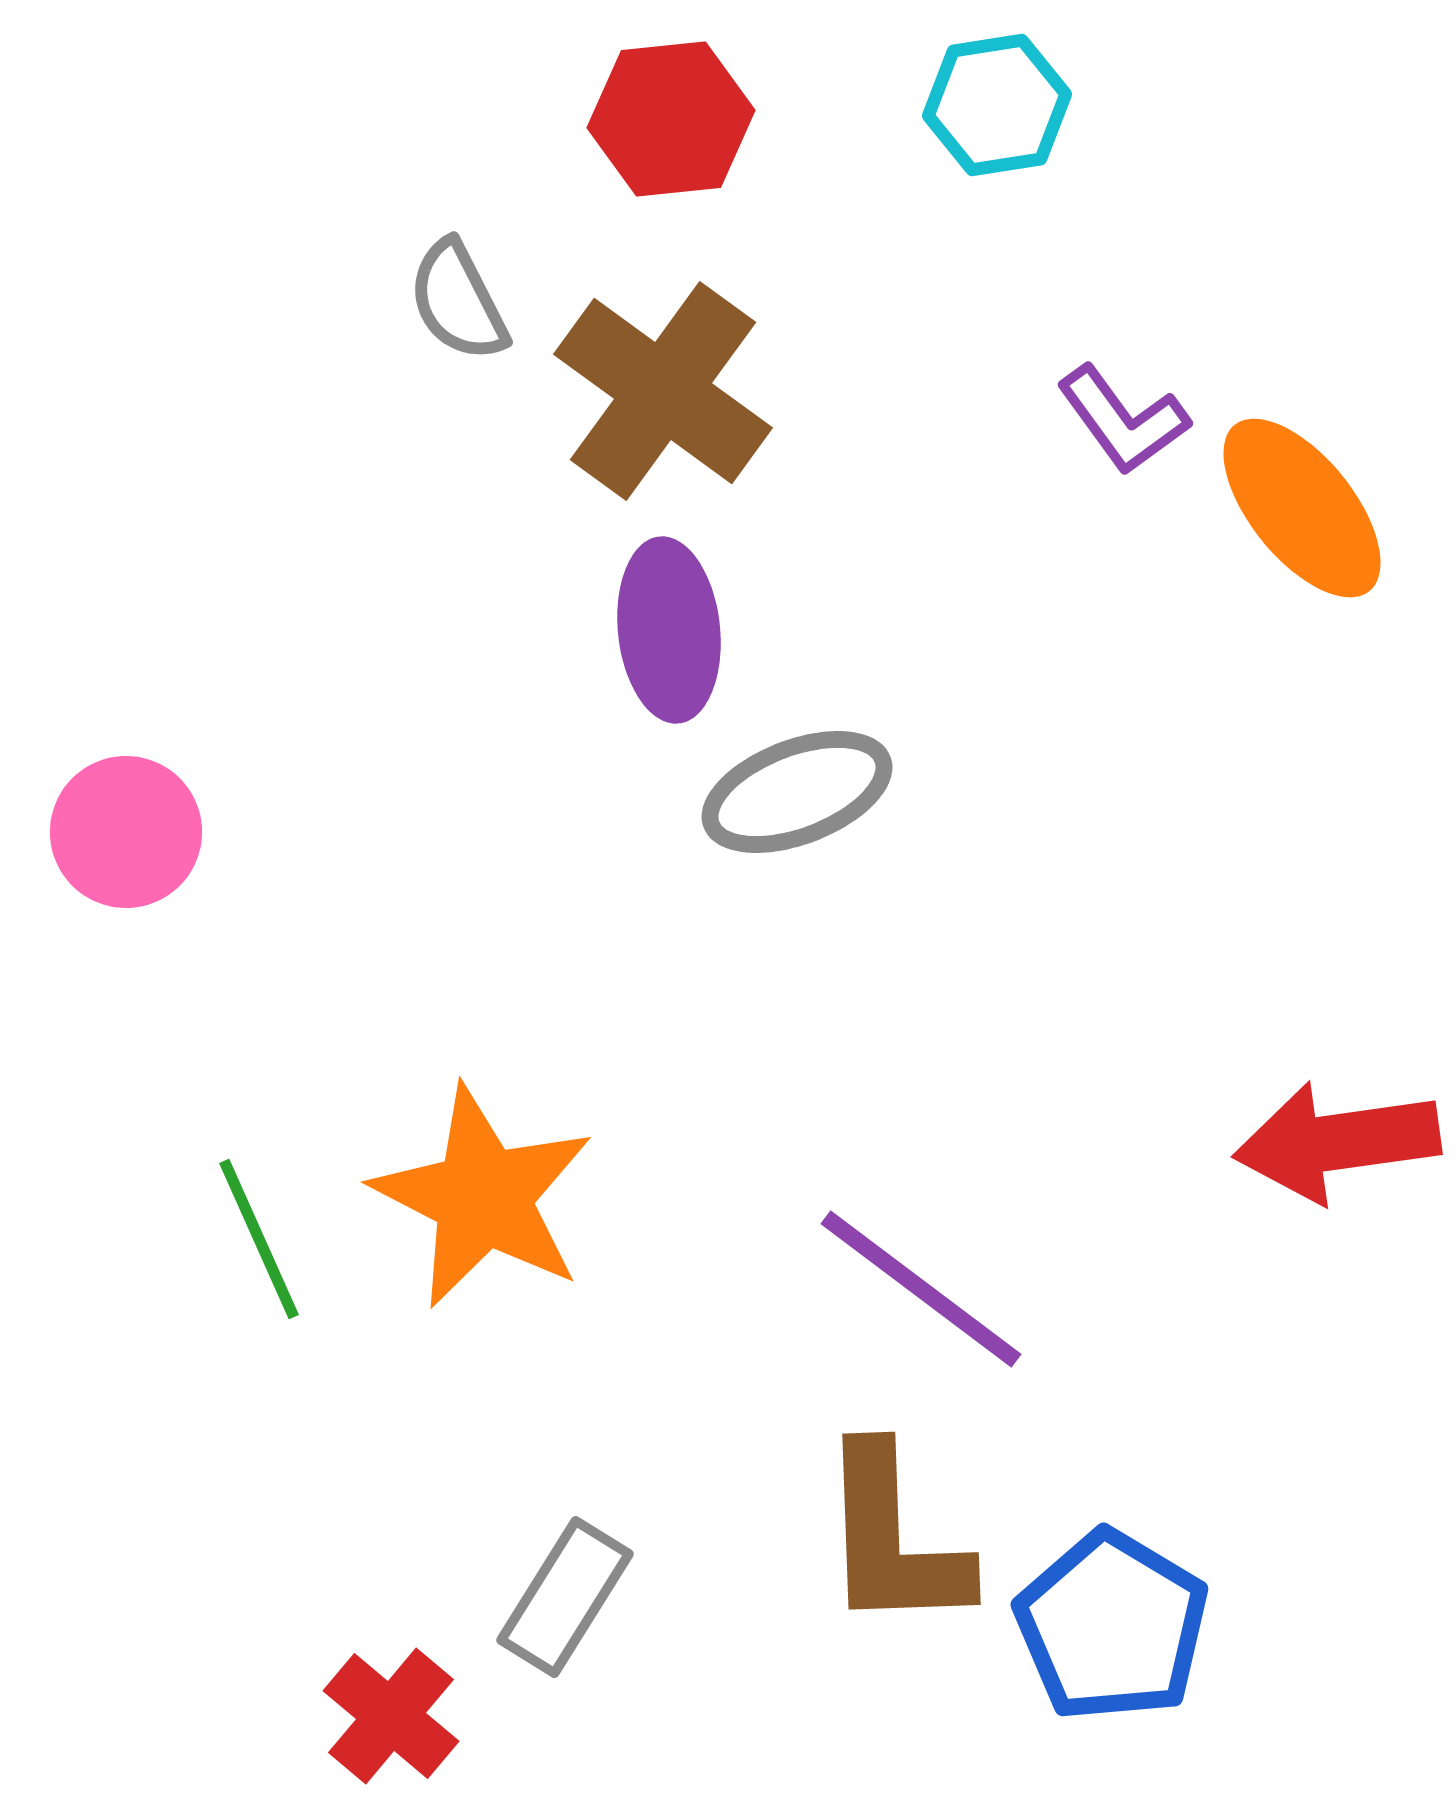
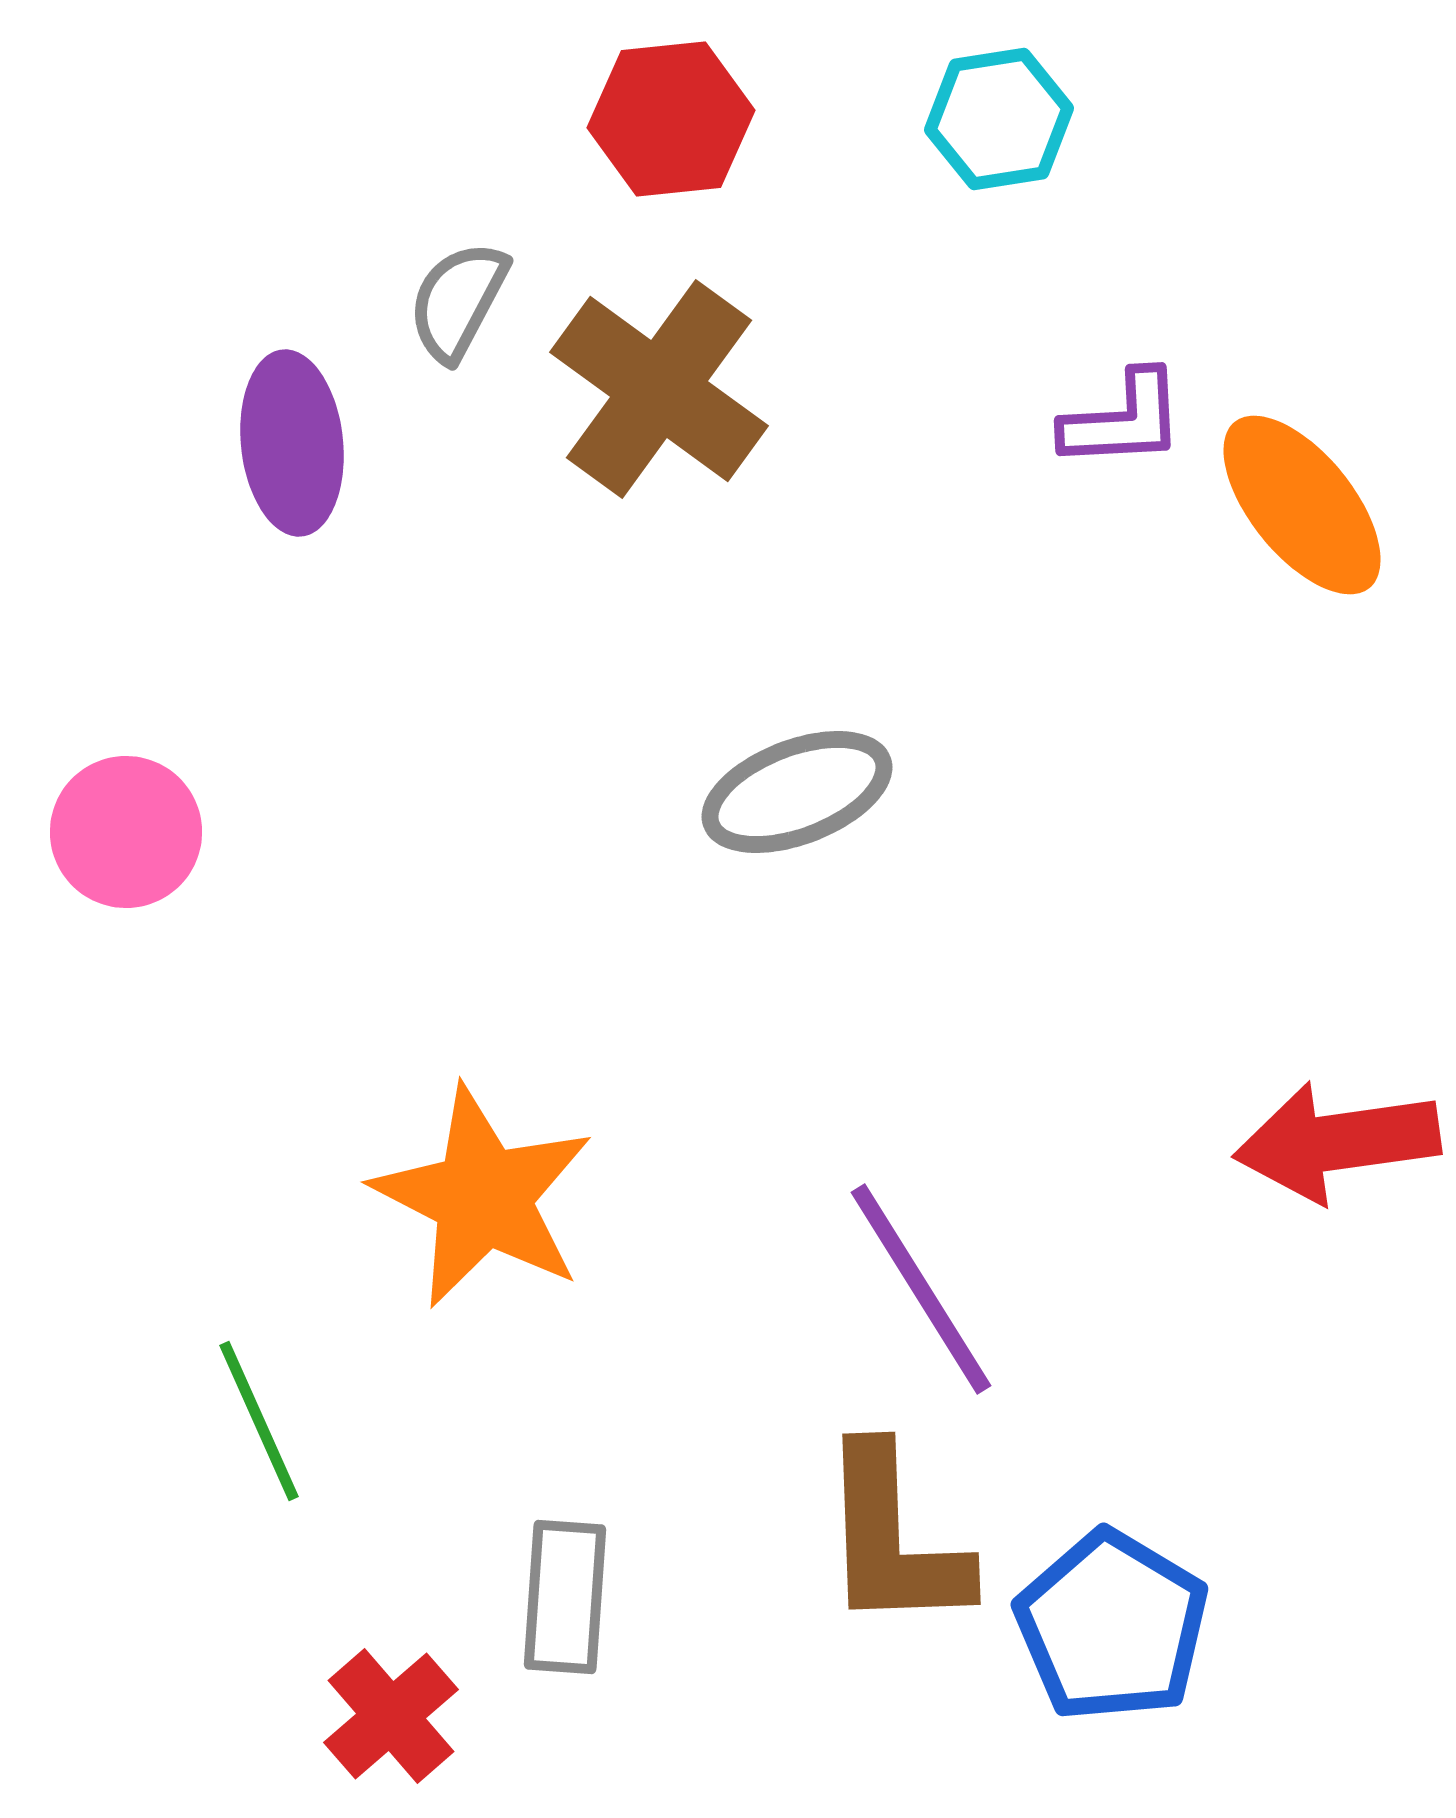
cyan hexagon: moved 2 px right, 14 px down
gray semicircle: rotated 55 degrees clockwise
brown cross: moved 4 px left, 2 px up
purple L-shape: rotated 57 degrees counterclockwise
orange ellipse: moved 3 px up
purple ellipse: moved 377 px left, 187 px up
green line: moved 182 px down
purple line: rotated 21 degrees clockwise
gray rectangle: rotated 28 degrees counterclockwise
red cross: rotated 9 degrees clockwise
